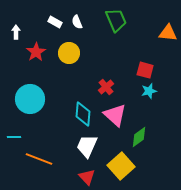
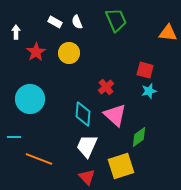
yellow square: rotated 24 degrees clockwise
